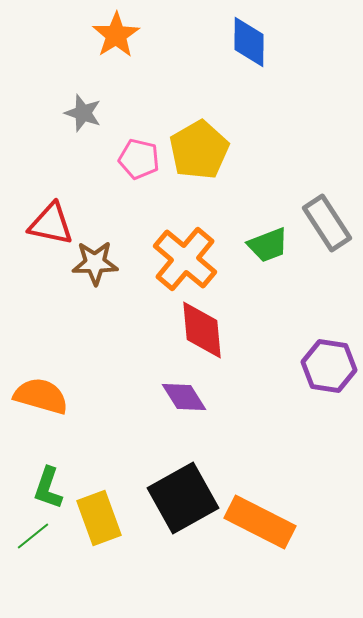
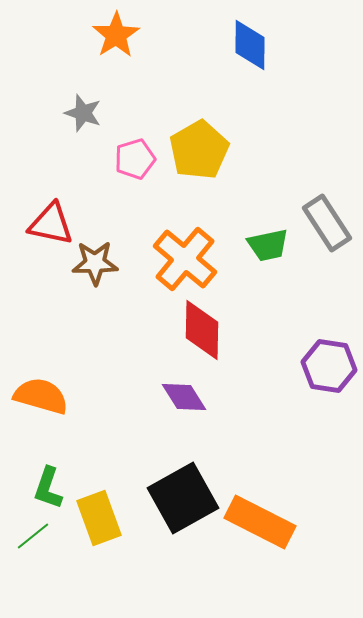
blue diamond: moved 1 px right, 3 px down
pink pentagon: moved 4 px left; rotated 30 degrees counterclockwise
green trapezoid: rotated 9 degrees clockwise
red diamond: rotated 6 degrees clockwise
